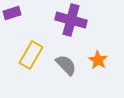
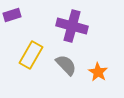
purple rectangle: moved 2 px down
purple cross: moved 1 px right, 6 px down
orange star: moved 12 px down
